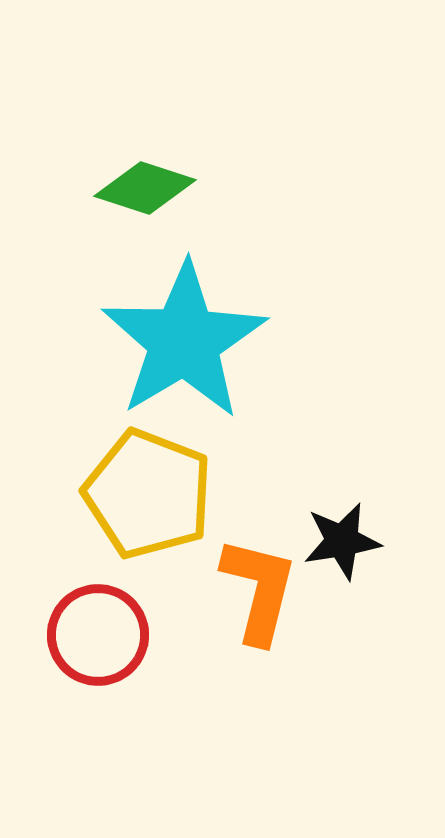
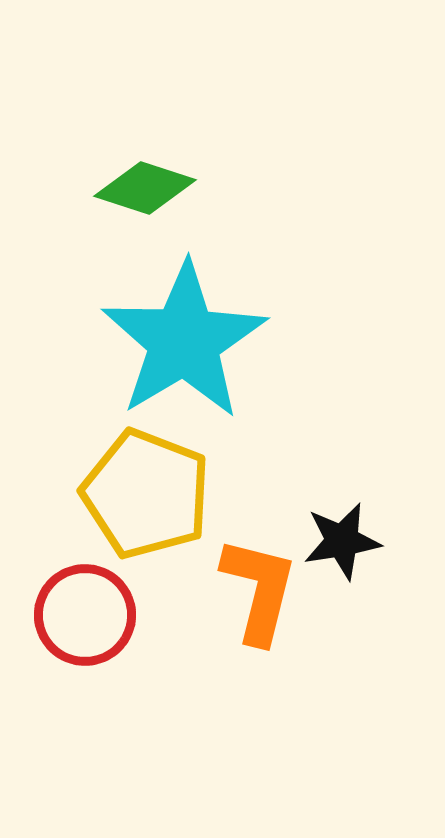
yellow pentagon: moved 2 px left
red circle: moved 13 px left, 20 px up
